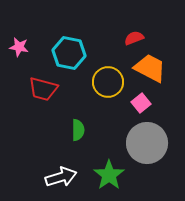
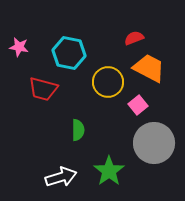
orange trapezoid: moved 1 px left
pink square: moved 3 px left, 2 px down
gray circle: moved 7 px right
green star: moved 4 px up
